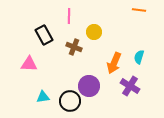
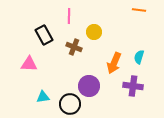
purple cross: moved 3 px right; rotated 24 degrees counterclockwise
black circle: moved 3 px down
